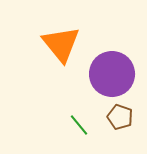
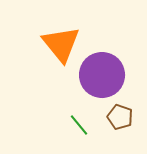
purple circle: moved 10 px left, 1 px down
